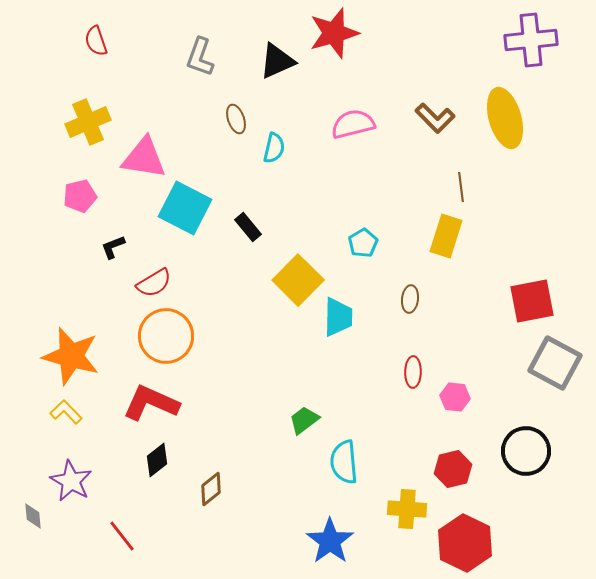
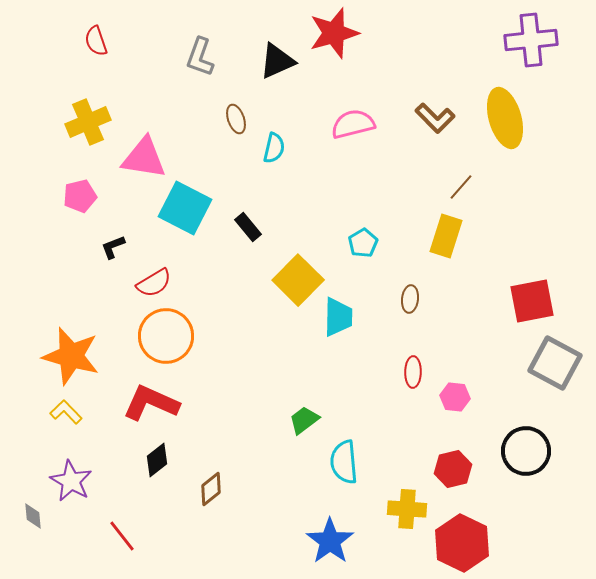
brown line at (461, 187): rotated 48 degrees clockwise
red hexagon at (465, 543): moved 3 px left
